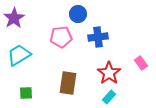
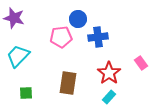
blue circle: moved 5 px down
purple star: rotated 25 degrees counterclockwise
cyan trapezoid: moved 1 px left, 1 px down; rotated 15 degrees counterclockwise
